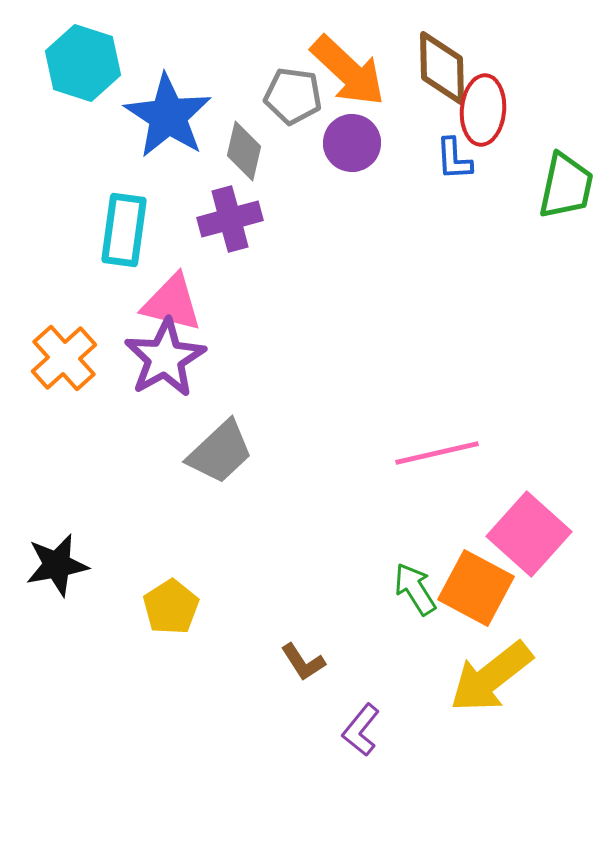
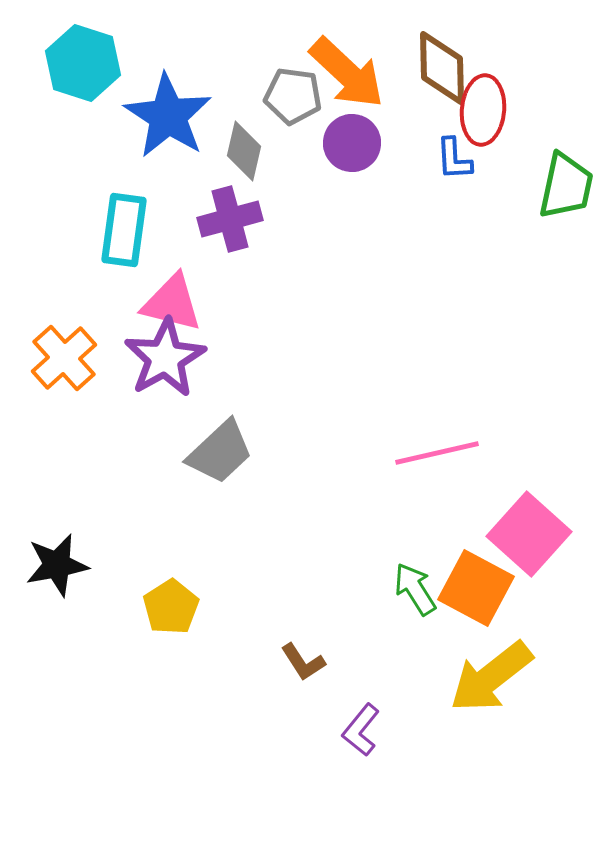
orange arrow: moved 1 px left, 2 px down
